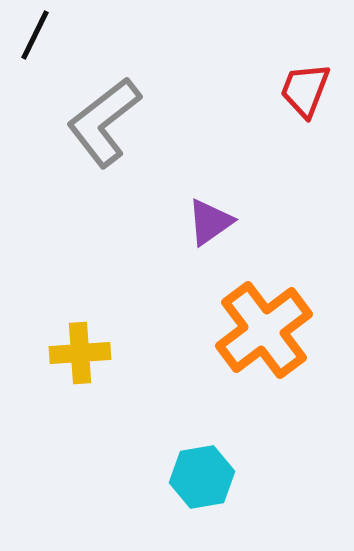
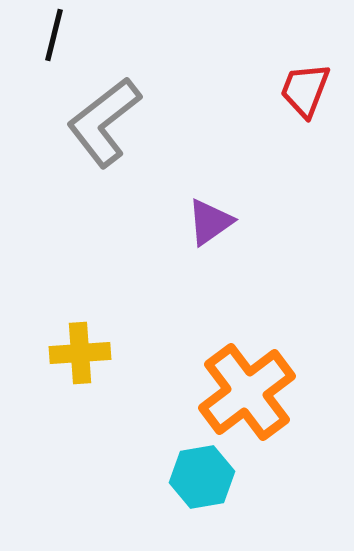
black line: moved 19 px right; rotated 12 degrees counterclockwise
orange cross: moved 17 px left, 62 px down
